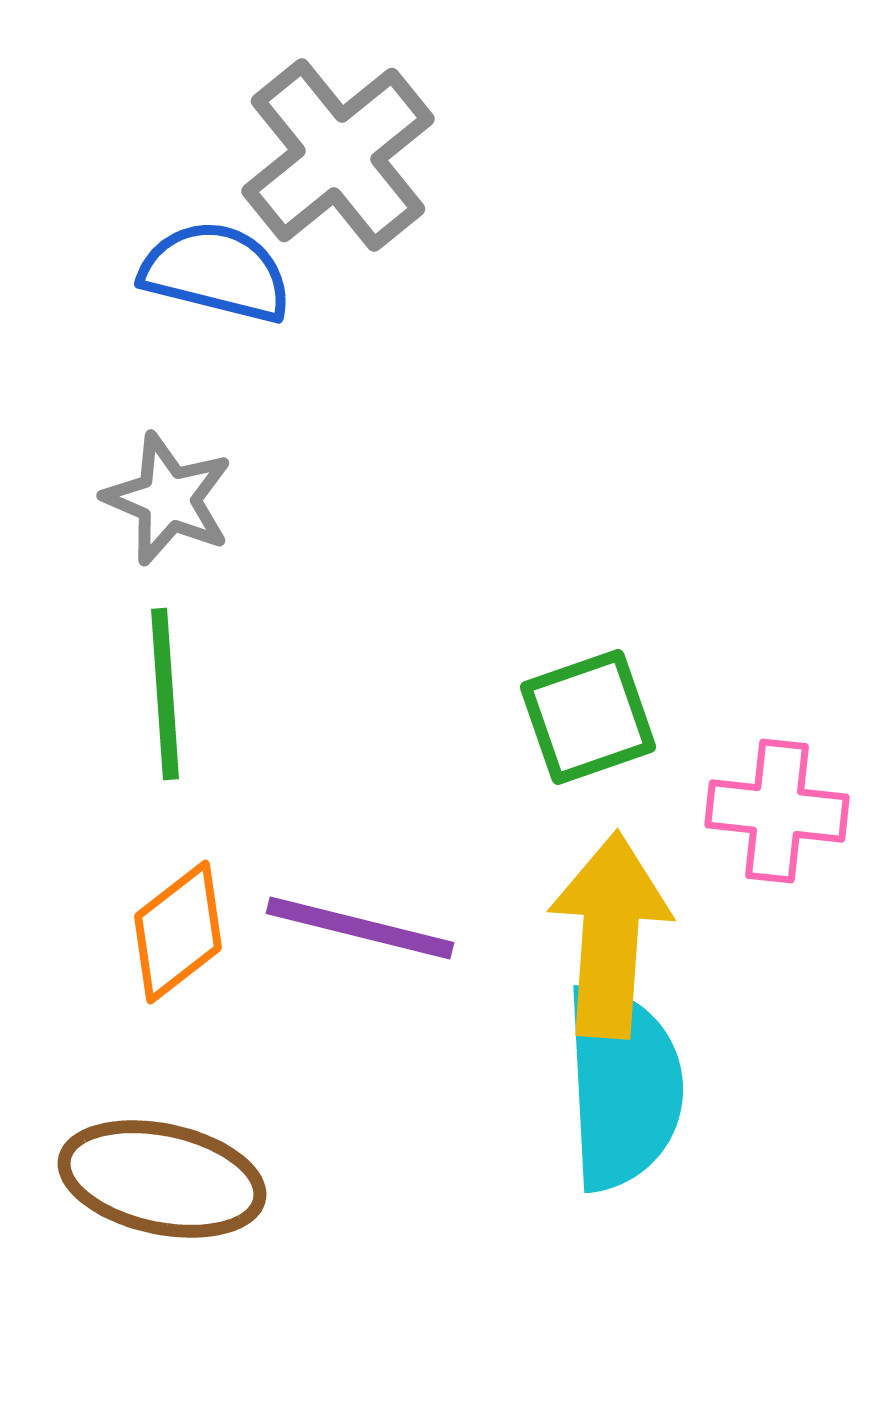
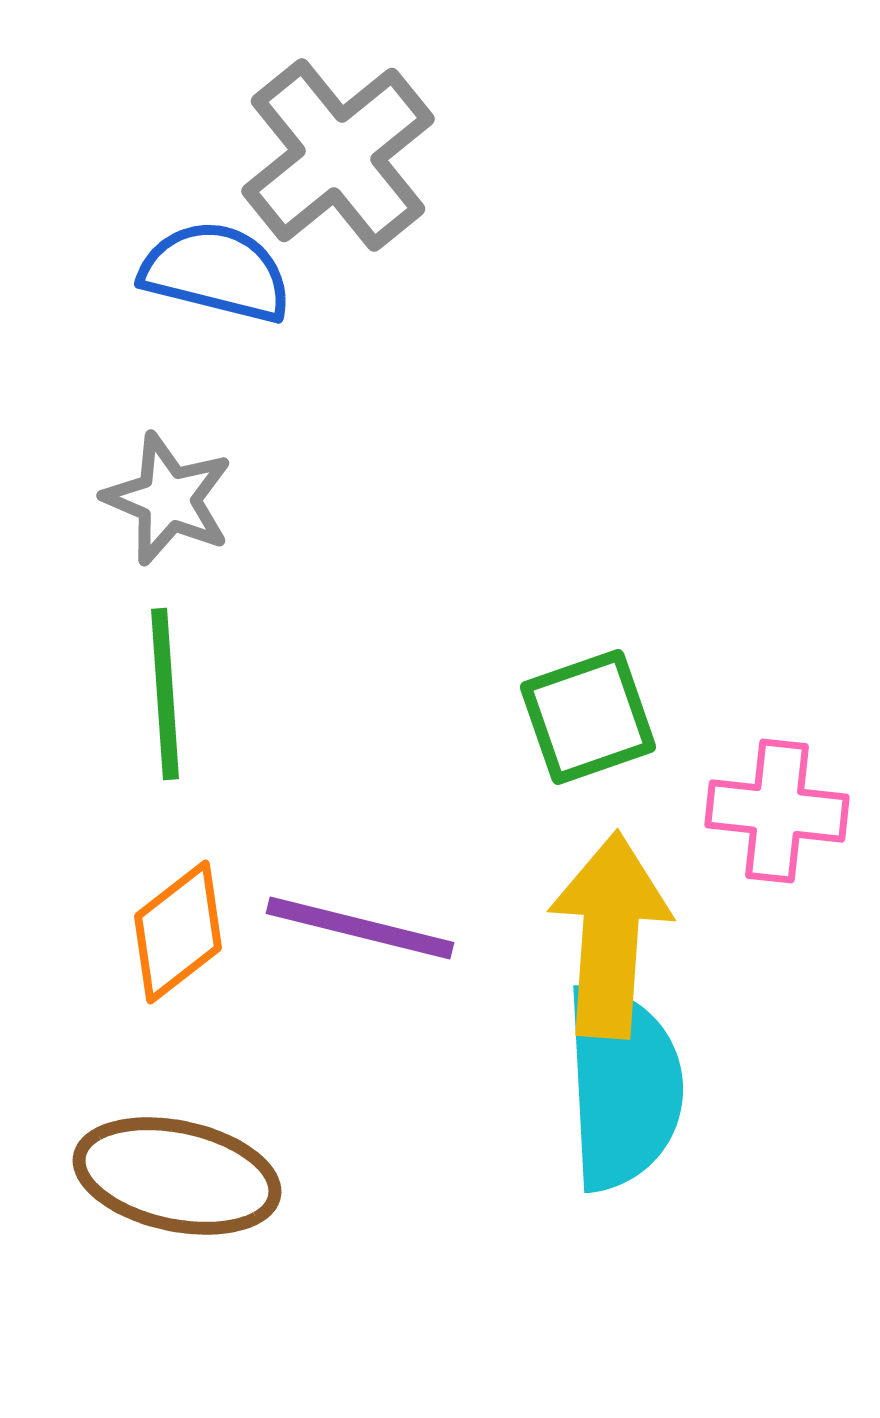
brown ellipse: moved 15 px right, 3 px up
